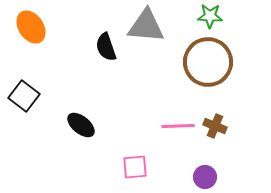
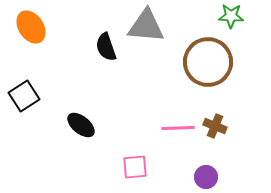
green star: moved 21 px right
black square: rotated 20 degrees clockwise
pink line: moved 2 px down
purple circle: moved 1 px right
